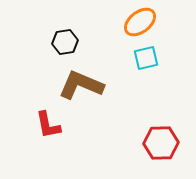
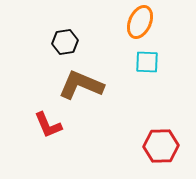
orange ellipse: rotated 28 degrees counterclockwise
cyan square: moved 1 px right, 4 px down; rotated 15 degrees clockwise
red L-shape: rotated 12 degrees counterclockwise
red hexagon: moved 3 px down
